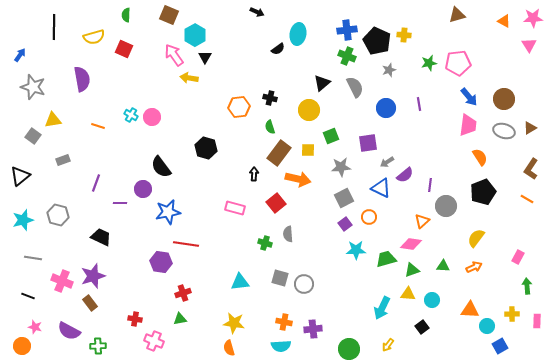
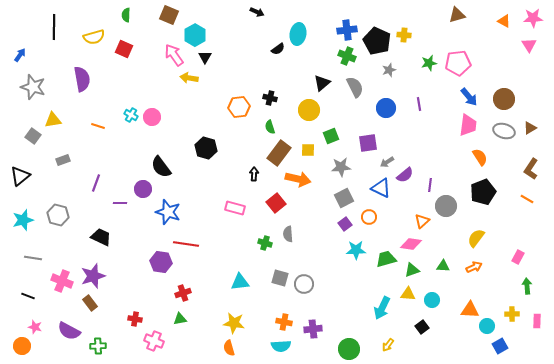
blue star at (168, 212): rotated 30 degrees clockwise
